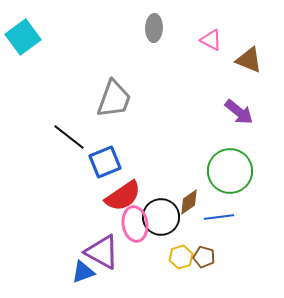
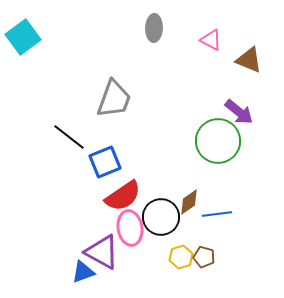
green circle: moved 12 px left, 30 px up
blue line: moved 2 px left, 3 px up
pink ellipse: moved 5 px left, 4 px down
